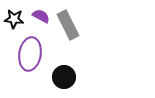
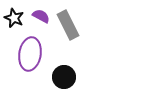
black star: moved 1 px up; rotated 18 degrees clockwise
